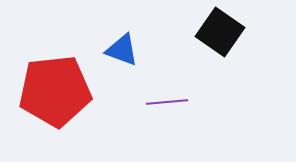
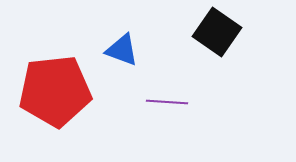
black square: moved 3 px left
purple line: rotated 9 degrees clockwise
